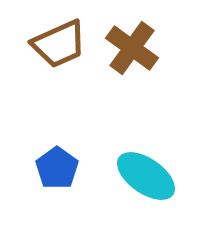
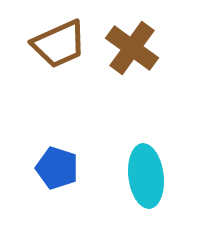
blue pentagon: rotated 18 degrees counterclockwise
cyan ellipse: rotated 48 degrees clockwise
